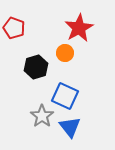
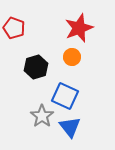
red star: rotated 8 degrees clockwise
orange circle: moved 7 px right, 4 px down
